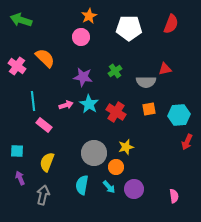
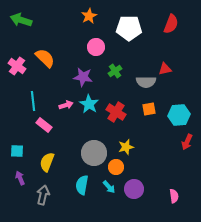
pink circle: moved 15 px right, 10 px down
